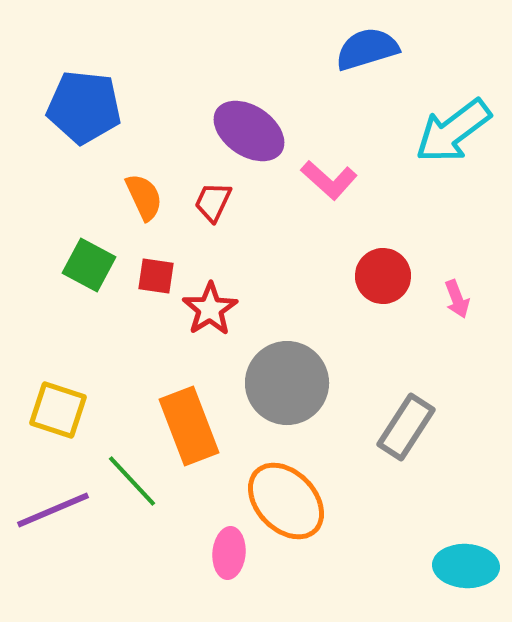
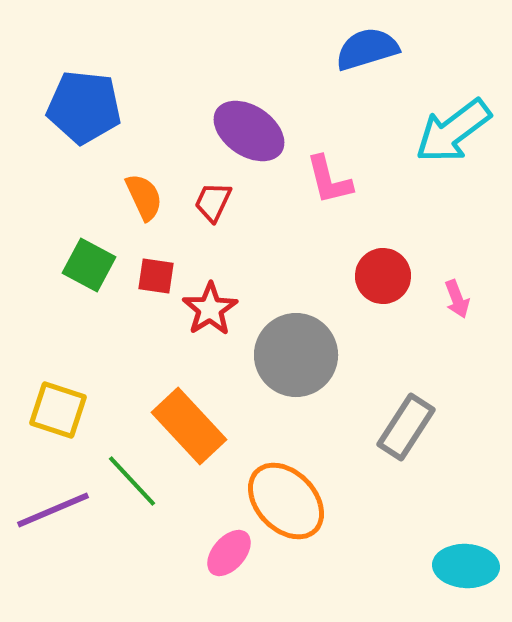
pink L-shape: rotated 34 degrees clockwise
gray circle: moved 9 px right, 28 px up
orange rectangle: rotated 22 degrees counterclockwise
pink ellipse: rotated 36 degrees clockwise
